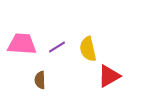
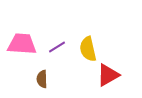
red triangle: moved 1 px left, 1 px up
brown semicircle: moved 2 px right, 1 px up
